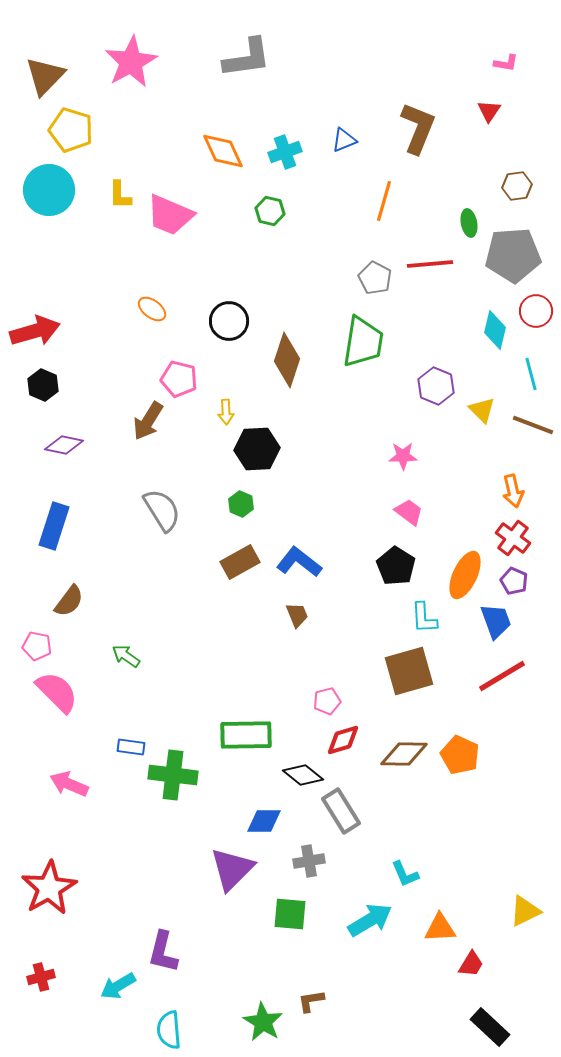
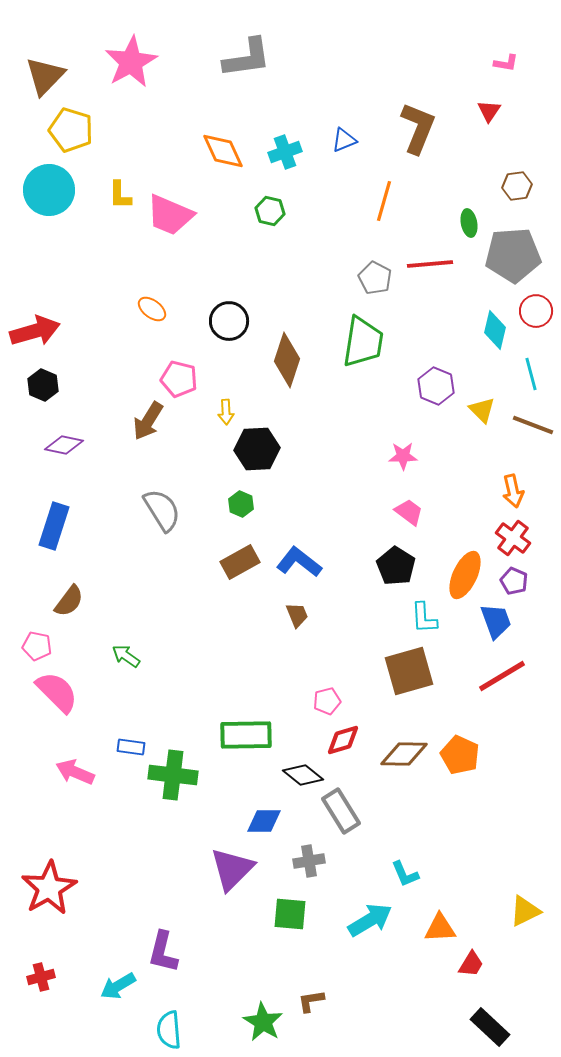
pink arrow at (69, 784): moved 6 px right, 12 px up
